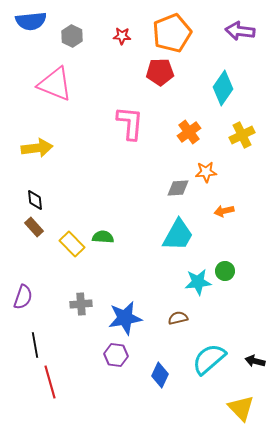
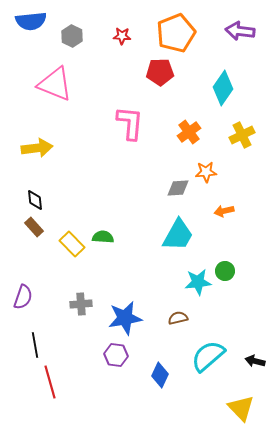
orange pentagon: moved 4 px right
cyan semicircle: moved 1 px left, 3 px up
